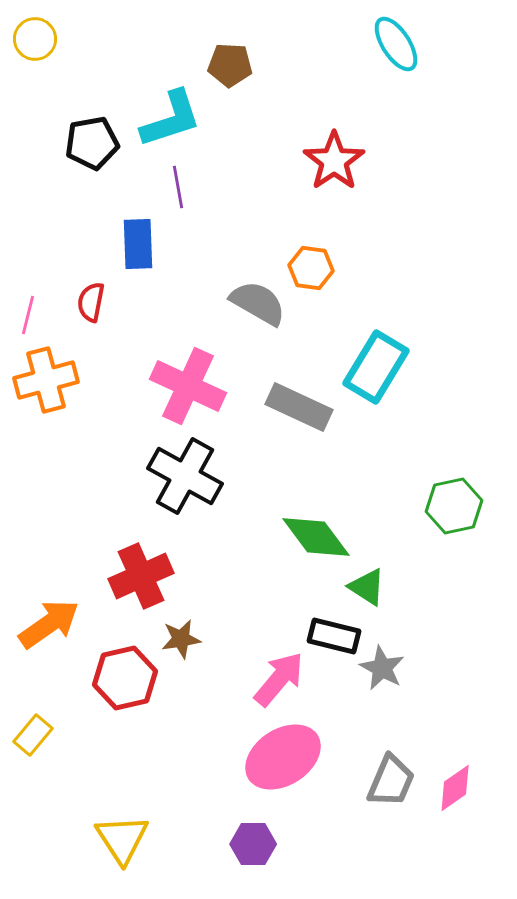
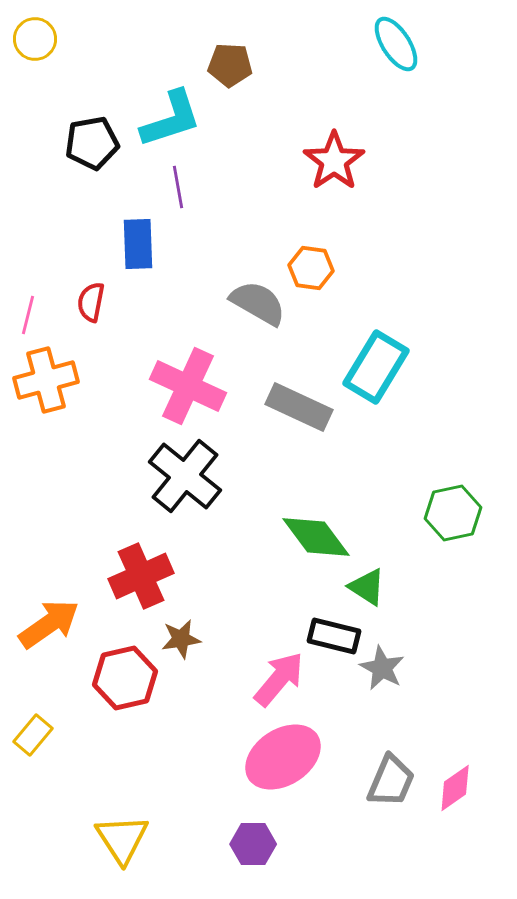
black cross: rotated 10 degrees clockwise
green hexagon: moved 1 px left, 7 px down
